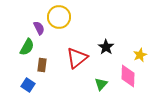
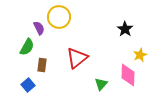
black star: moved 19 px right, 18 px up
pink diamond: moved 1 px up
blue square: rotated 16 degrees clockwise
